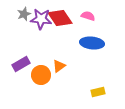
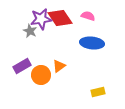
gray star: moved 6 px right, 17 px down; rotated 24 degrees counterclockwise
purple star: rotated 15 degrees counterclockwise
purple rectangle: moved 1 px right, 2 px down
